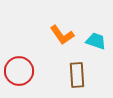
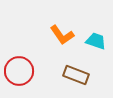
brown rectangle: moved 1 px left; rotated 65 degrees counterclockwise
